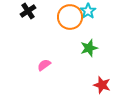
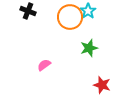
black cross: rotated 35 degrees counterclockwise
